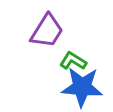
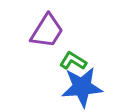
blue star: rotated 9 degrees counterclockwise
